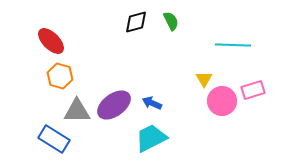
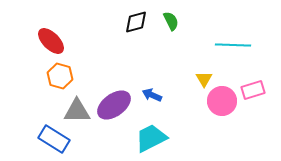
blue arrow: moved 8 px up
